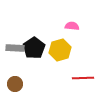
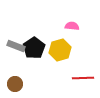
gray rectangle: moved 1 px right, 2 px up; rotated 18 degrees clockwise
